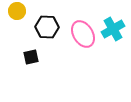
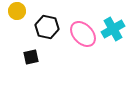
black hexagon: rotated 10 degrees clockwise
pink ellipse: rotated 12 degrees counterclockwise
